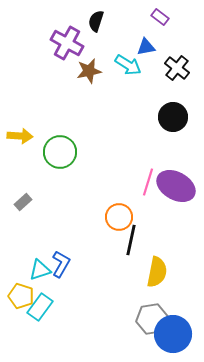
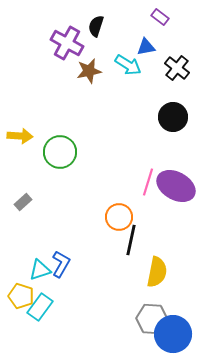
black semicircle: moved 5 px down
gray hexagon: rotated 12 degrees clockwise
